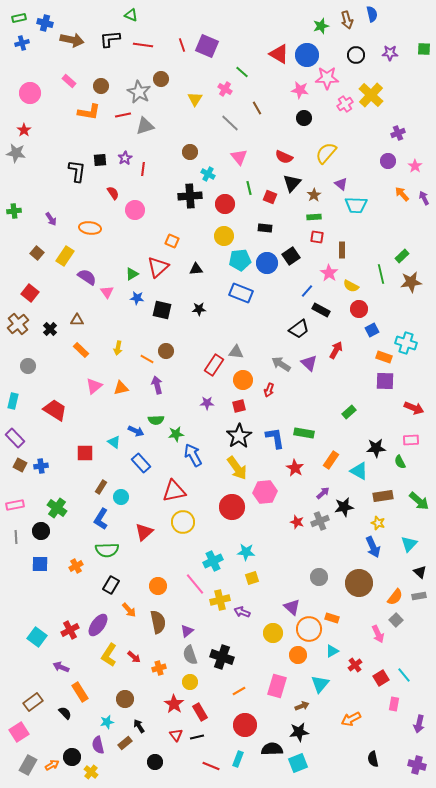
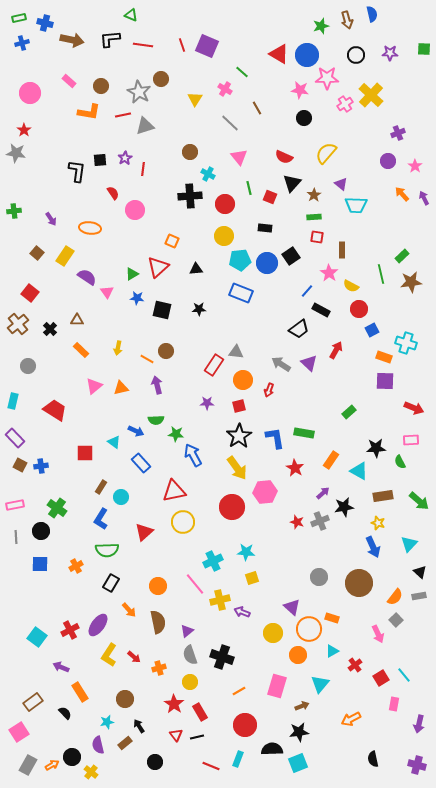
green star at (176, 434): rotated 14 degrees clockwise
black rectangle at (111, 585): moved 2 px up
